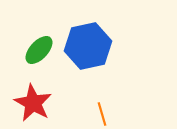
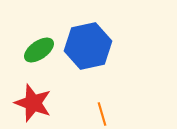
green ellipse: rotated 12 degrees clockwise
red star: rotated 9 degrees counterclockwise
